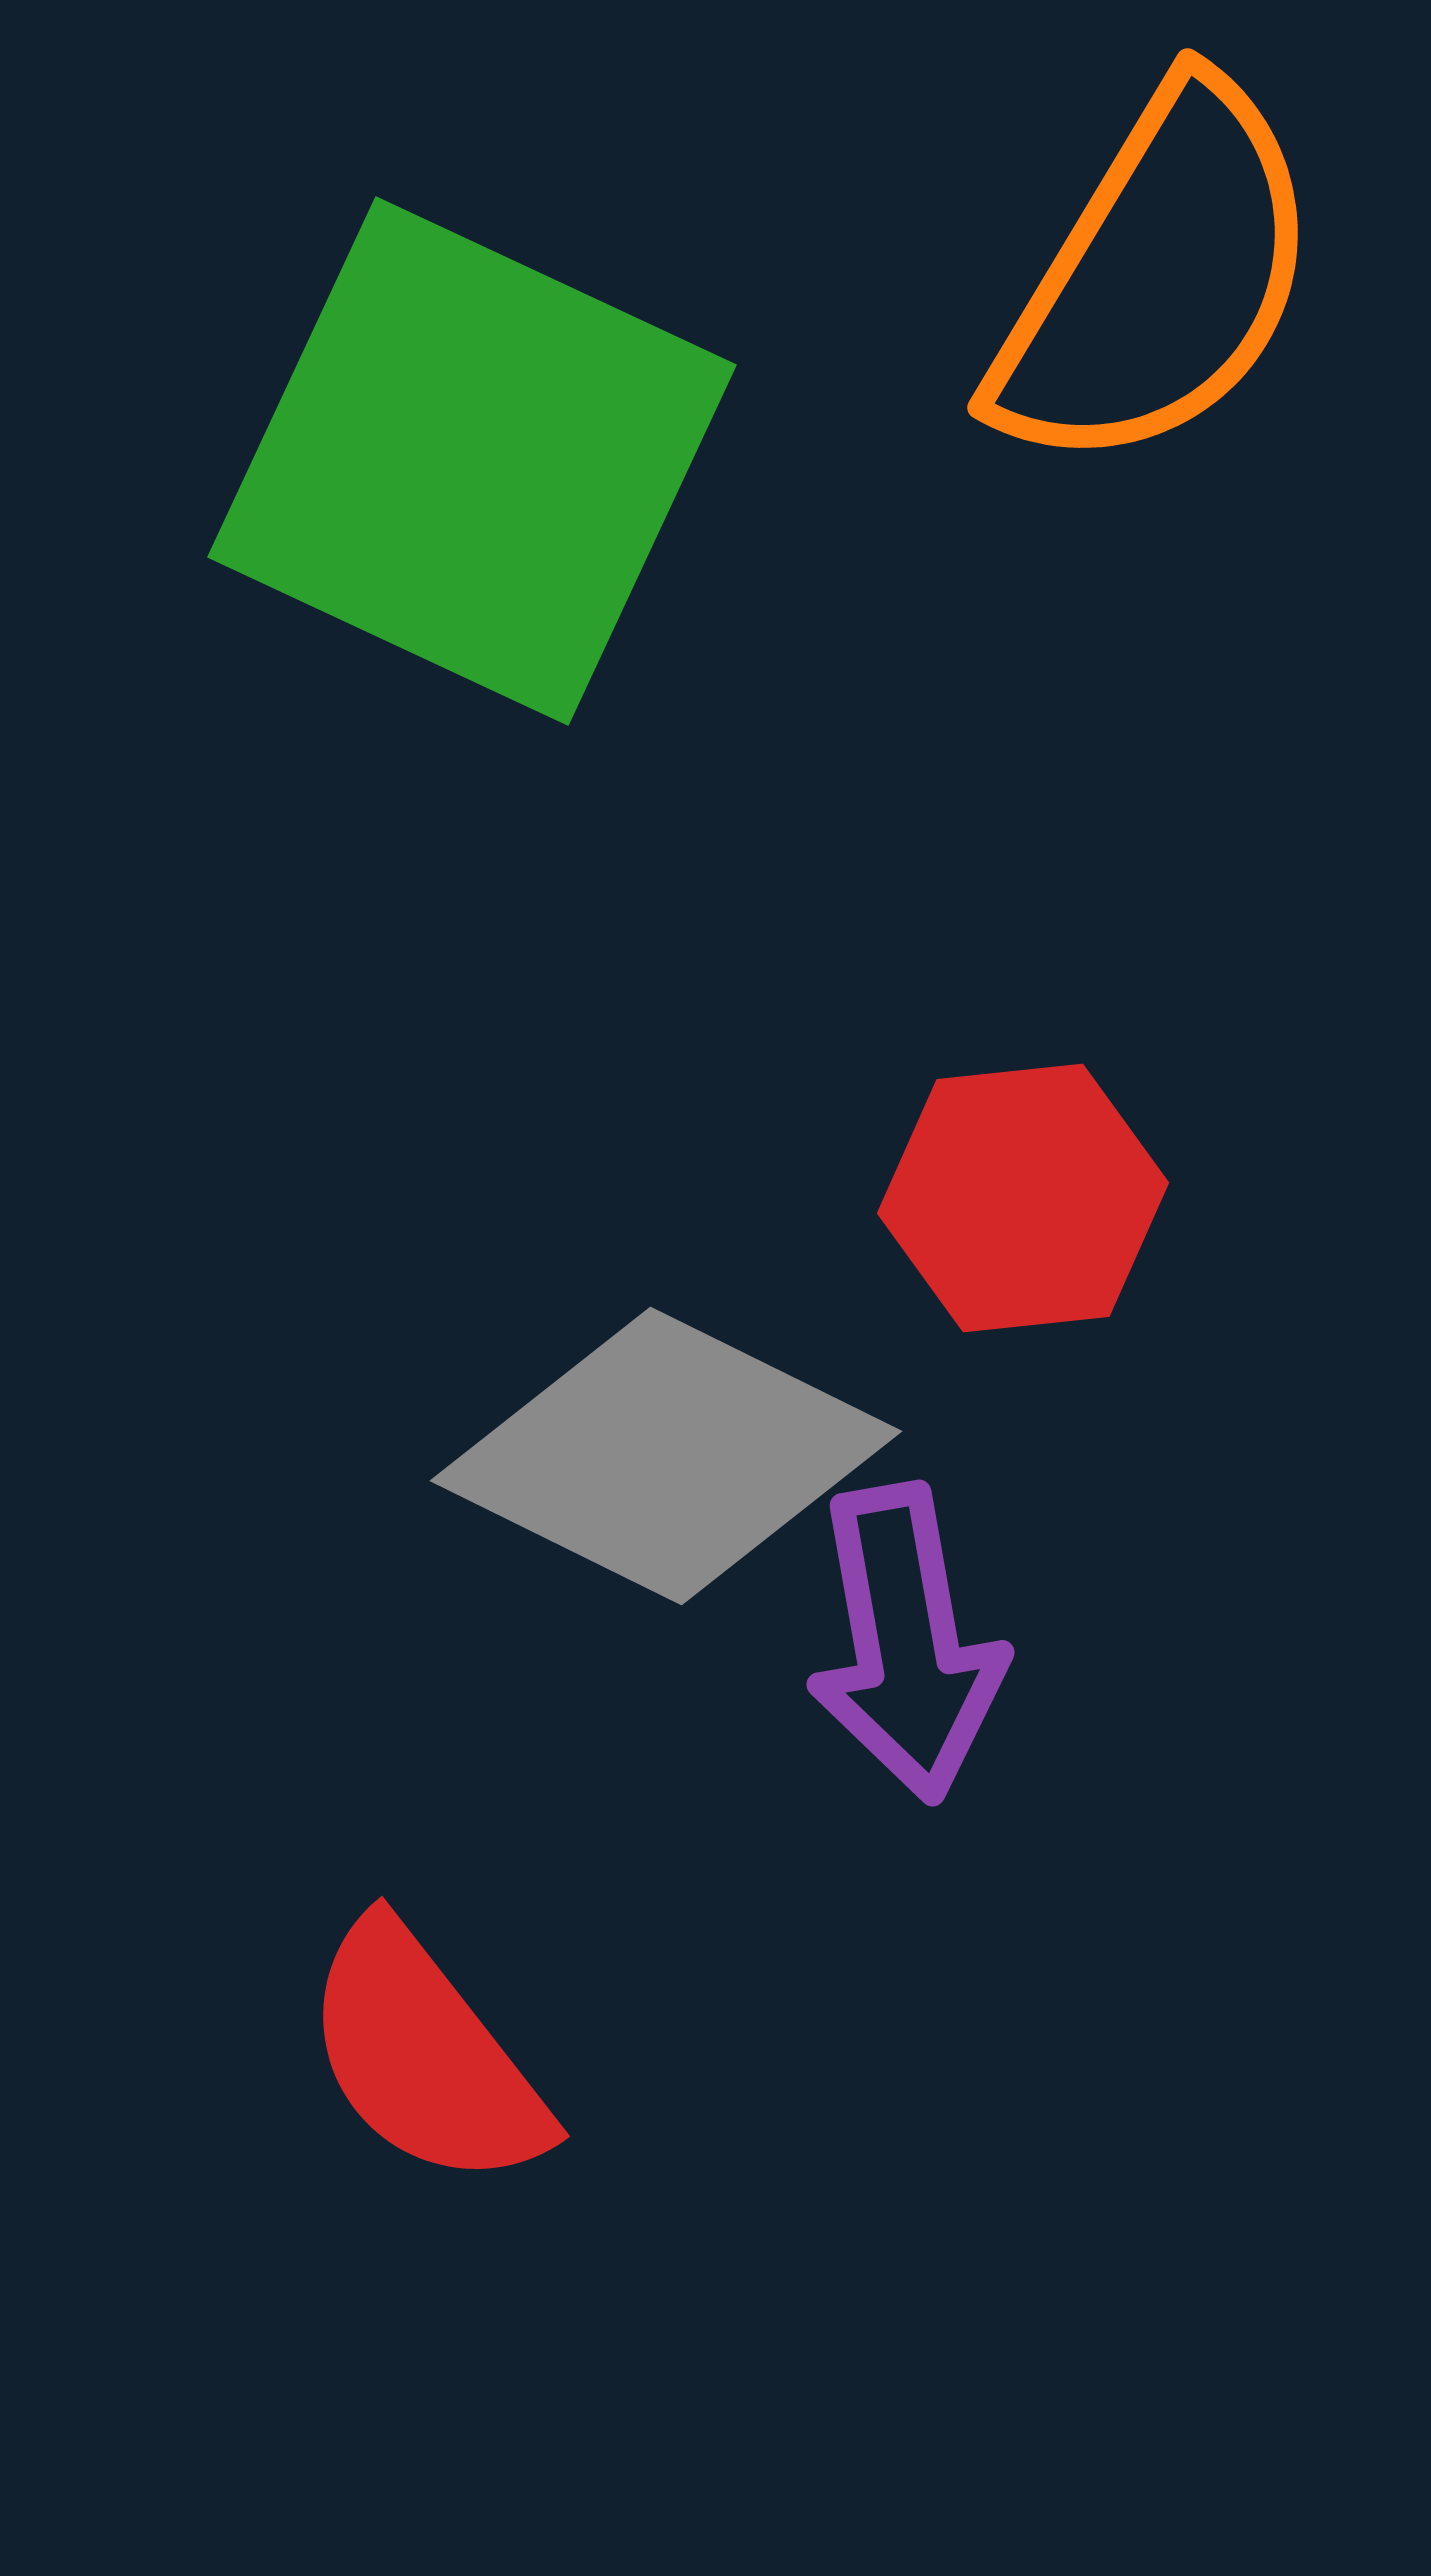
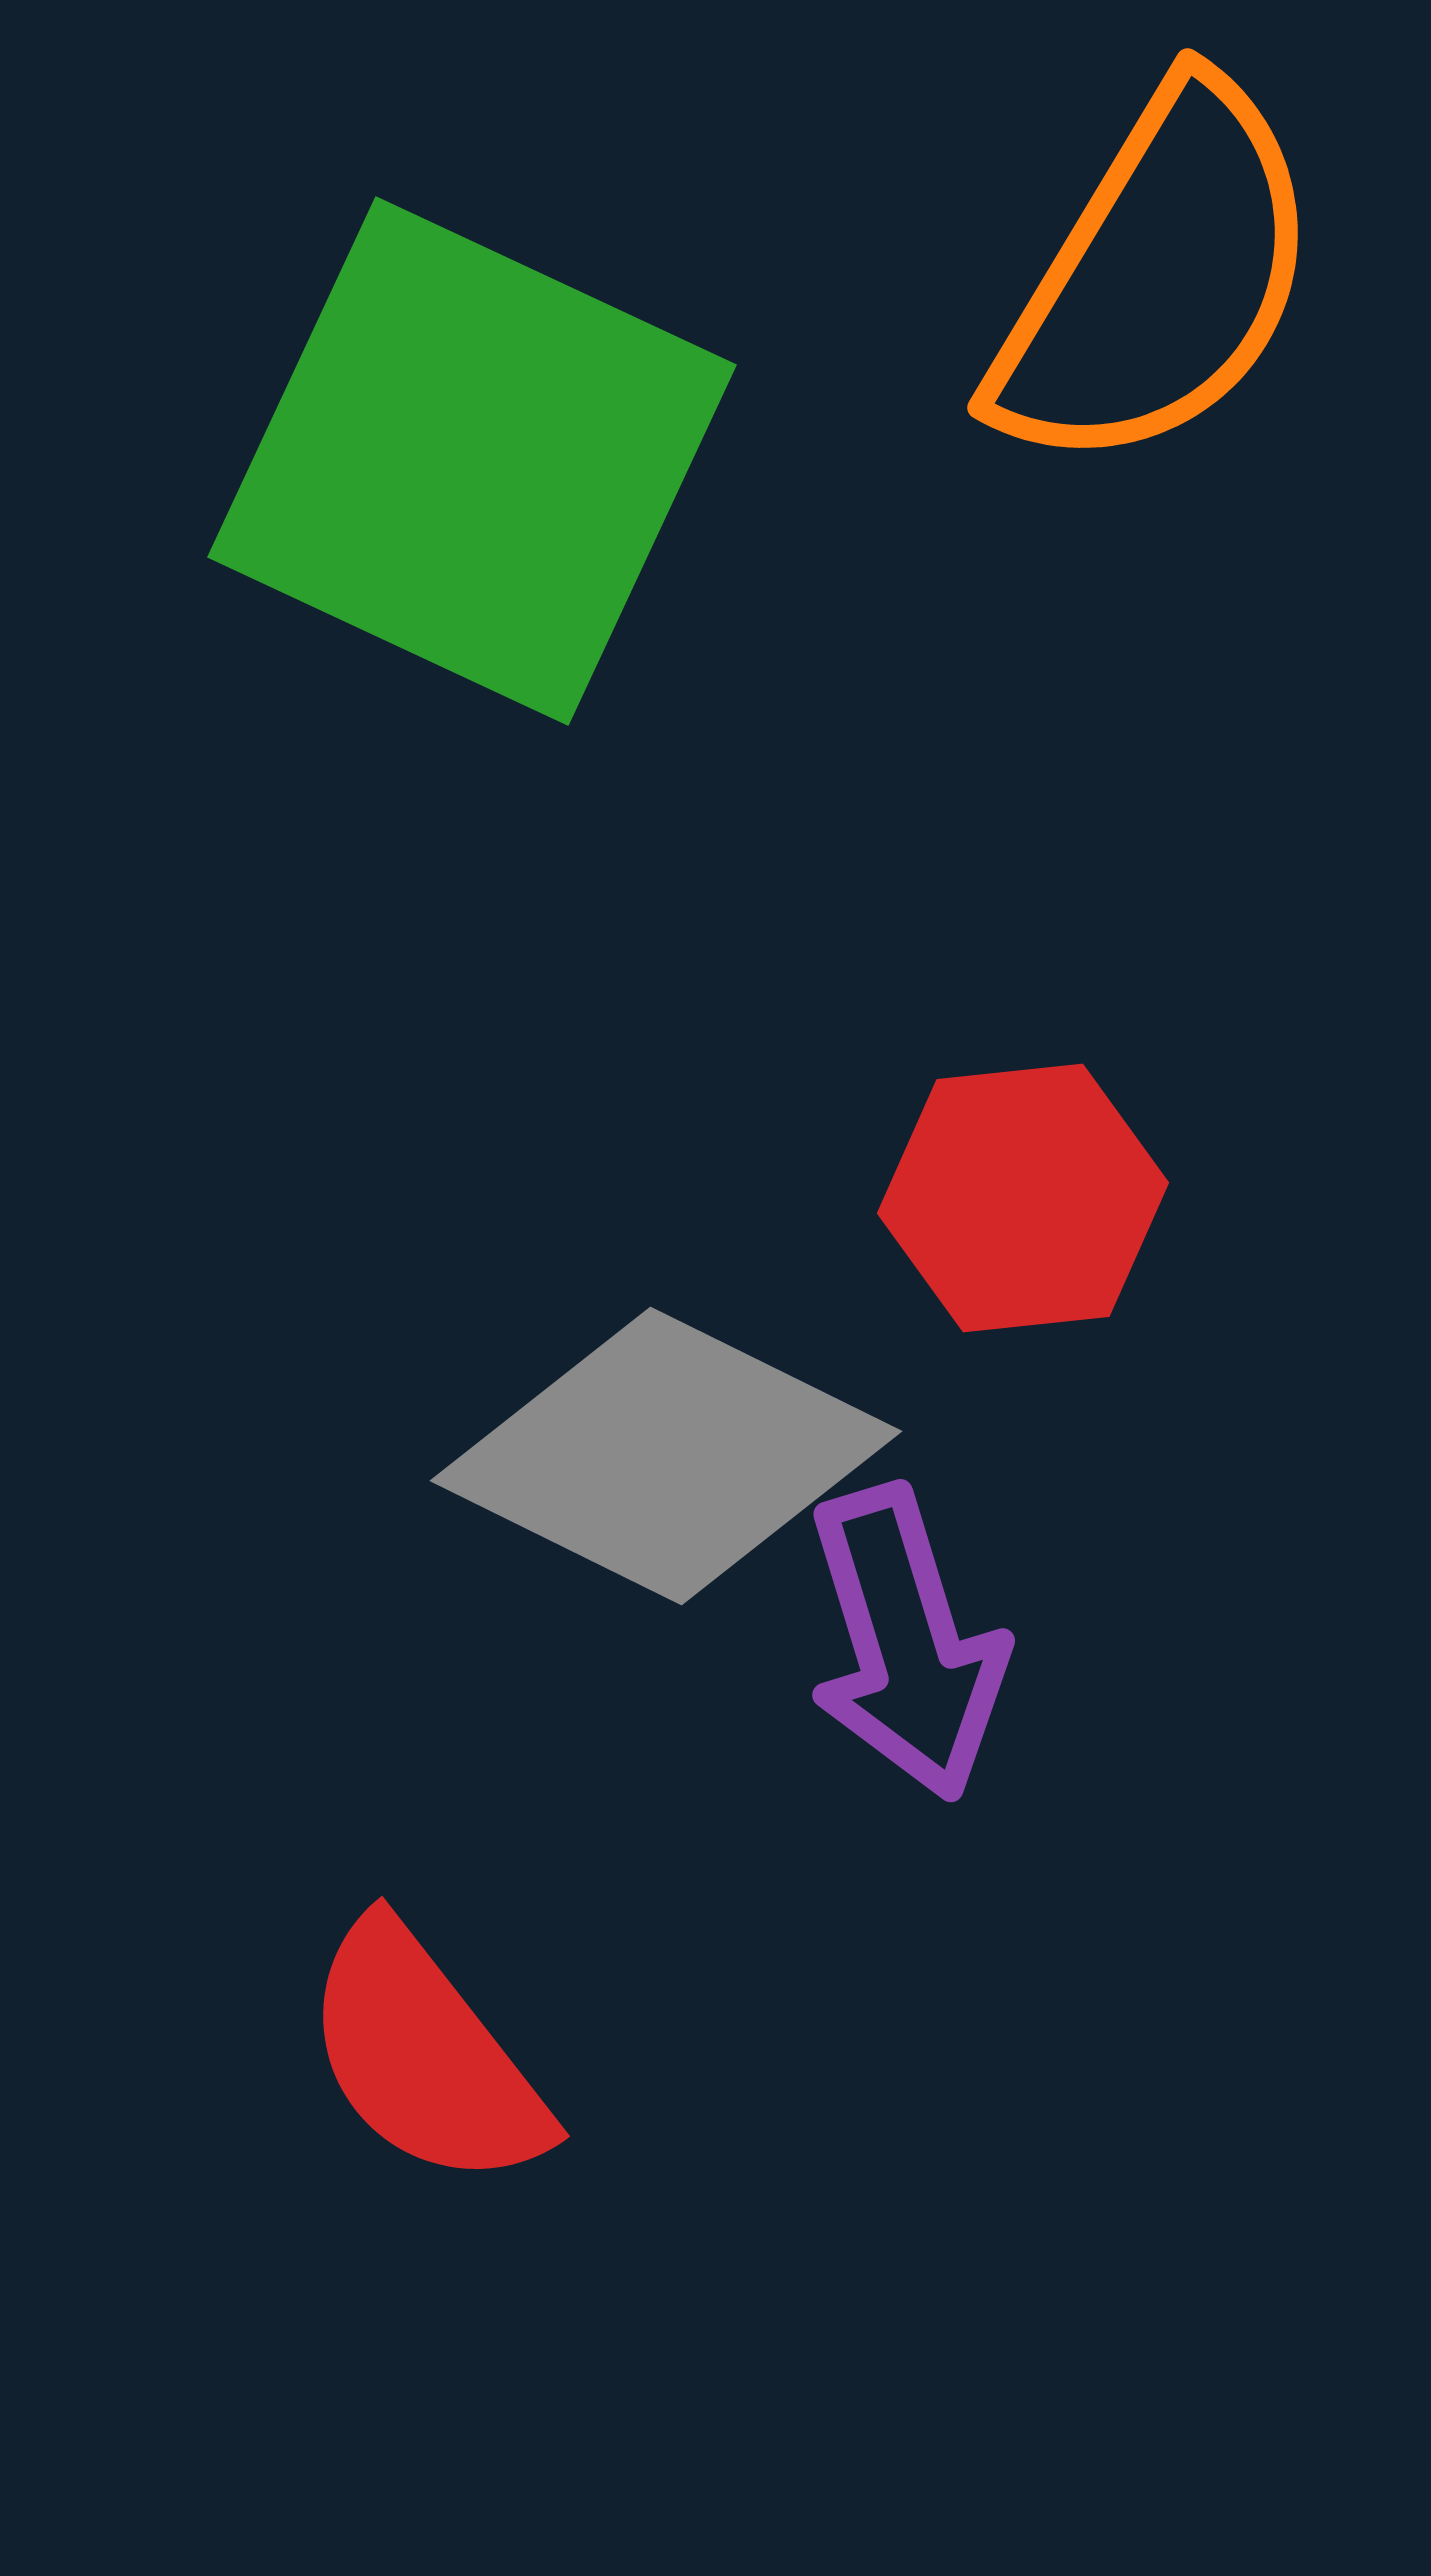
purple arrow: rotated 7 degrees counterclockwise
